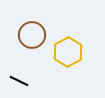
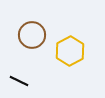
yellow hexagon: moved 2 px right, 1 px up
